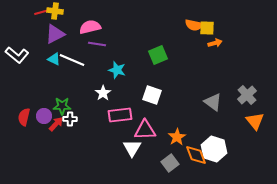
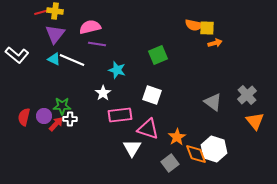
purple triangle: rotated 25 degrees counterclockwise
pink triangle: moved 3 px right, 1 px up; rotated 20 degrees clockwise
orange diamond: moved 1 px up
